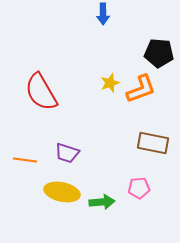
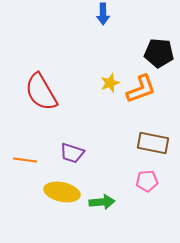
purple trapezoid: moved 5 px right
pink pentagon: moved 8 px right, 7 px up
